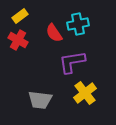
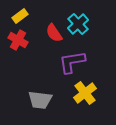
cyan cross: rotated 30 degrees counterclockwise
